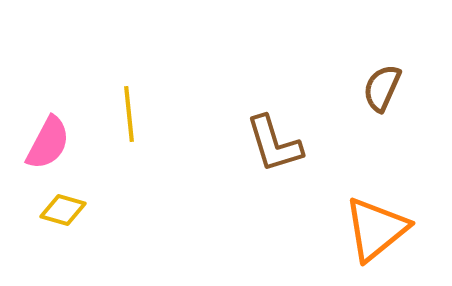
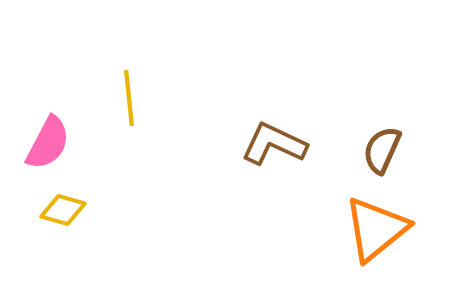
brown semicircle: moved 62 px down
yellow line: moved 16 px up
brown L-shape: rotated 132 degrees clockwise
